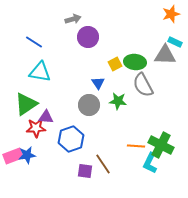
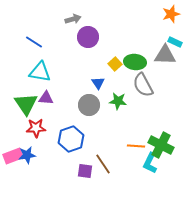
yellow square: rotated 16 degrees counterclockwise
green triangle: rotated 30 degrees counterclockwise
purple triangle: moved 19 px up
